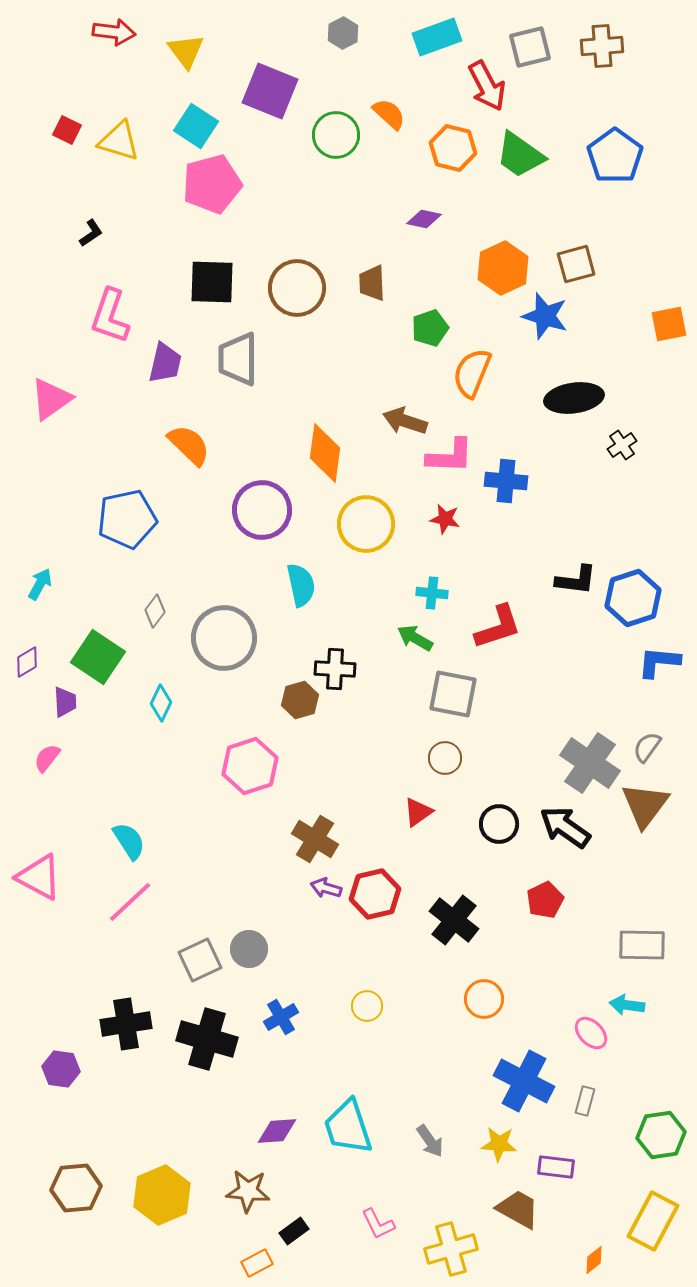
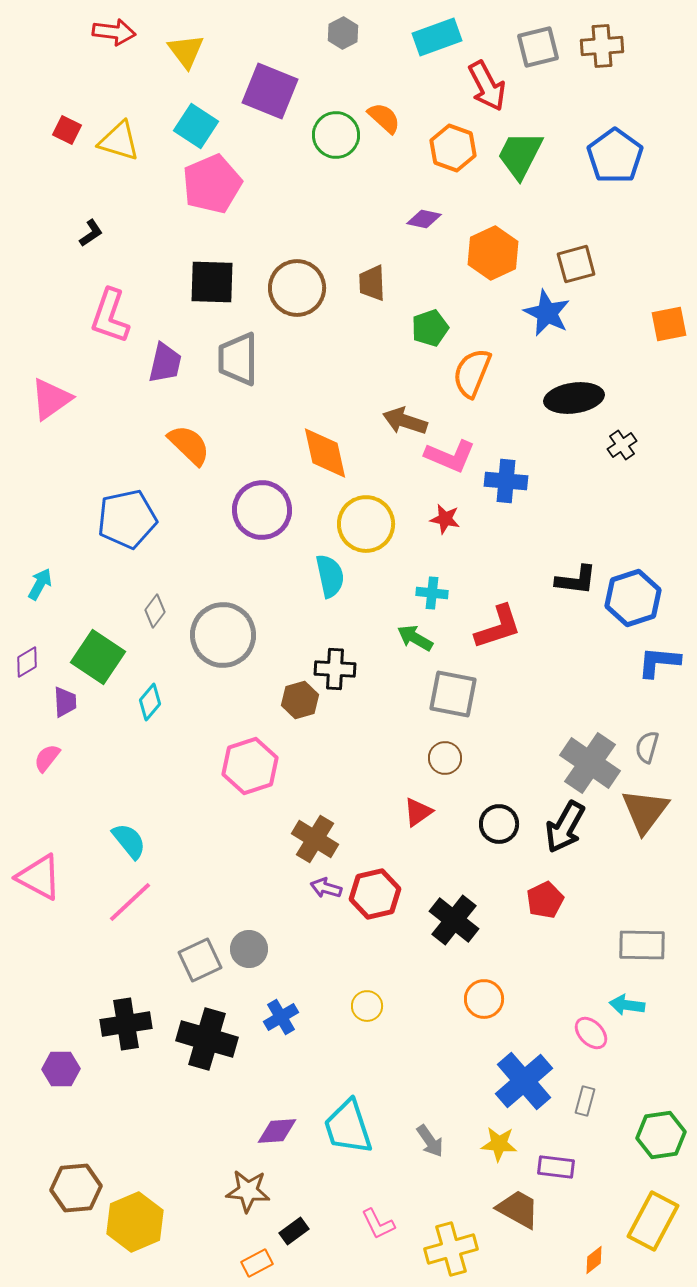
gray square at (530, 47): moved 8 px right
orange semicircle at (389, 114): moved 5 px left, 4 px down
orange hexagon at (453, 148): rotated 6 degrees clockwise
green trapezoid at (520, 155): rotated 82 degrees clockwise
pink pentagon at (212, 184): rotated 8 degrees counterclockwise
orange hexagon at (503, 268): moved 10 px left, 15 px up
blue star at (545, 316): moved 2 px right, 3 px up; rotated 9 degrees clockwise
orange diamond at (325, 453): rotated 20 degrees counterclockwise
pink L-shape at (450, 456): rotated 21 degrees clockwise
cyan semicircle at (301, 585): moved 29 px right, 9 px up
gray circle at (224, 638): moved 1 px left, 3 px up
cyan diamond at (161, 703): moved 11 px left, 1 px up; rotated 15 degrees clockwise
gray semicircle at (647, 747): rotated 20 degrees counterclockwise
brown triangle at (645, 805): moved 6 px down
black arrow at (565, 827): rotated 96 degrees counterclockwise
cyan semicircle at (129, 841): rotated 6 degrees counterclockwise
purple hexagon at (61, 1069): rotated 9 degrees counterclockwise
blue cross at (524, 1081): rotated 22 degrees clockwise
yellow hexagon at (162, 1195): moved 27 px left, 27 px down
